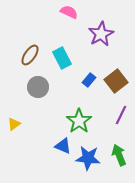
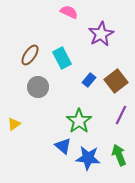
blue triangle: rotated 18 degrees clockwise
